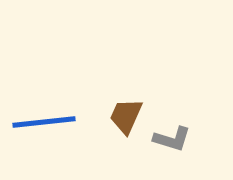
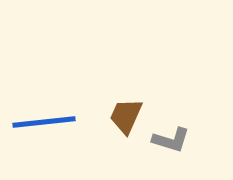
gray L-shape: moved 1 px left, 1 px down
